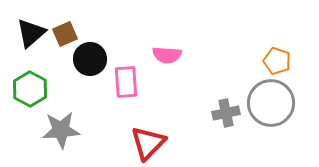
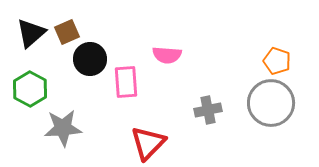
brown square: moved 2 px right, 2 px up
gray cross: moved 18 px left, 3 px up
gray star: moved 2 px right, 2 px up
